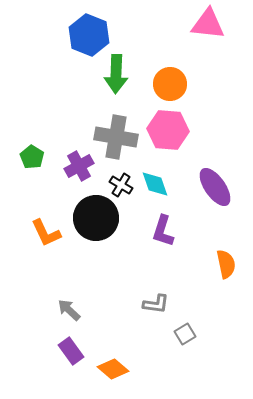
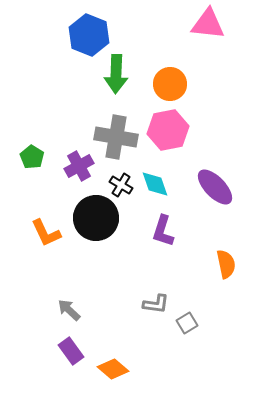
pink hexagon: rotated 15 degrees counterclockwise
purple ellipse: rotated 9 degrees counterclockwise
gray square: moved 2 px right, 11 px up
